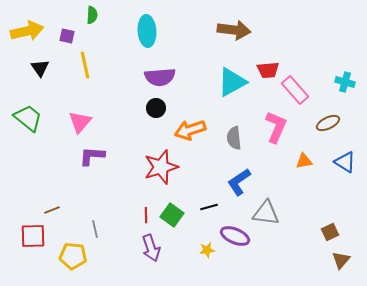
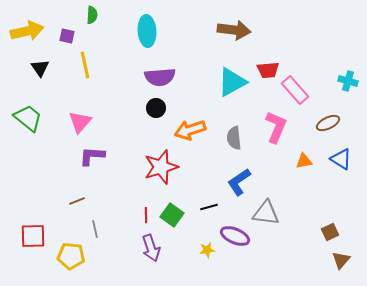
cyan cross: moved 3 px right, 1 px up
blue triangle: moved 4 px left, 3 px up
brown line: moved 25 px right, 9 px up
yellow pentagon: moved 2 px left
